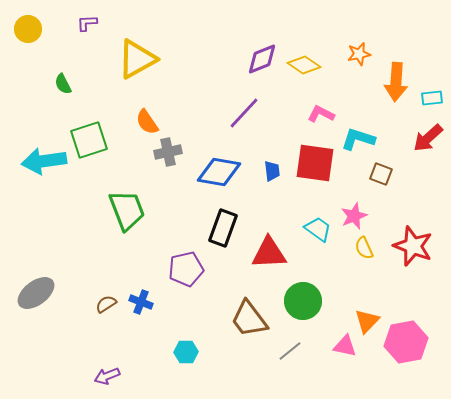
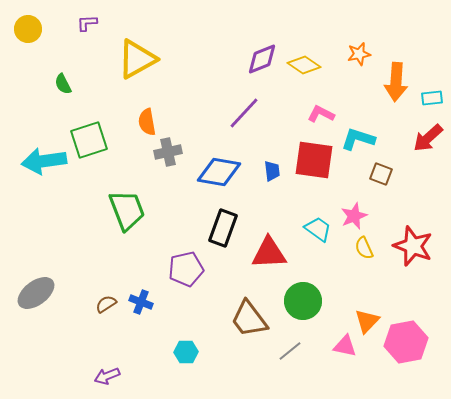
orange semicircle: rotated 24 degrees clockwise
red square: moved 1 px left, 3 px up
